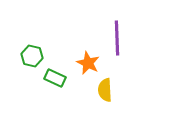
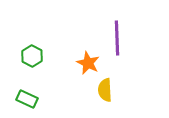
green hexagon: rotated 15 degrees clockwise
green rectangle: moved 28 px left, 21 px down
